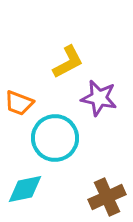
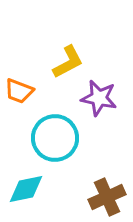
orange trapezoid: moved 12 px up
cyan diamond: moved 1 px right
